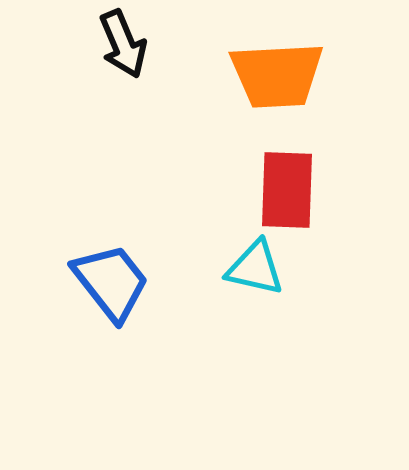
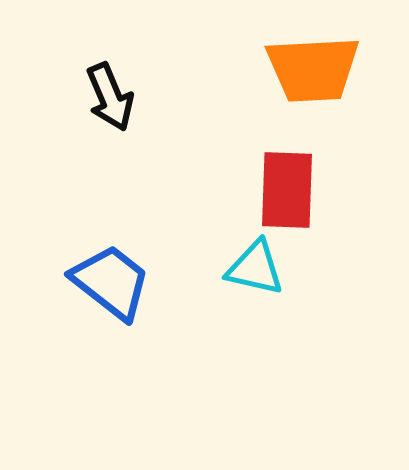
black arrow: moved 13 px left, 53 px down
orange trapezoid: moved 36 px right, 6 px up
blue trapezoid: rotated 14 degrees counterclockwise
